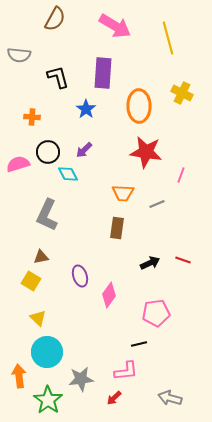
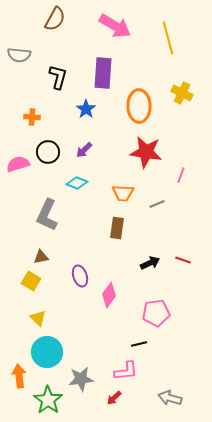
black L-shape: rotated 30 degrees clockwise
cyan diamond: moved 9 px right, 9 px down; rotated 40 degrees counterclockwise
